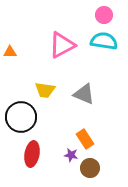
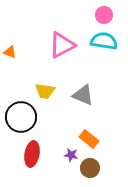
orange triangle: rotated 24 degrees clockwise
yellow trapezoid: moved 1 px down
gray triangle: moved 1 px left, 1 px down
orange rectangle: moved 4 px right; rotated 18 degrees counterclockwise
